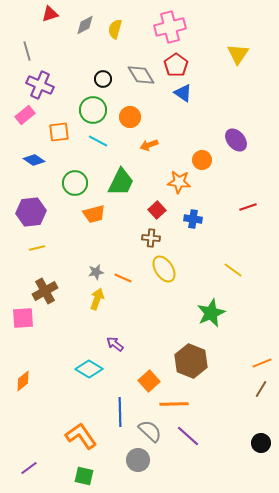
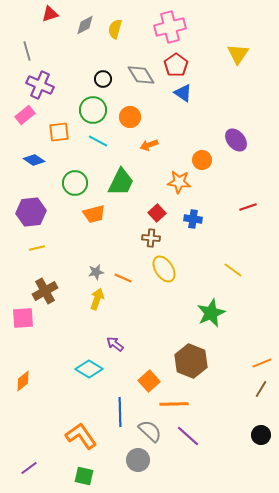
red square at (157, 210): moved 3 px down
black circle at (261, 443): moved 8 px up
